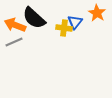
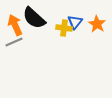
orange star: moved 11 px down
orange arrow: rotated 45 degrees clockwise
